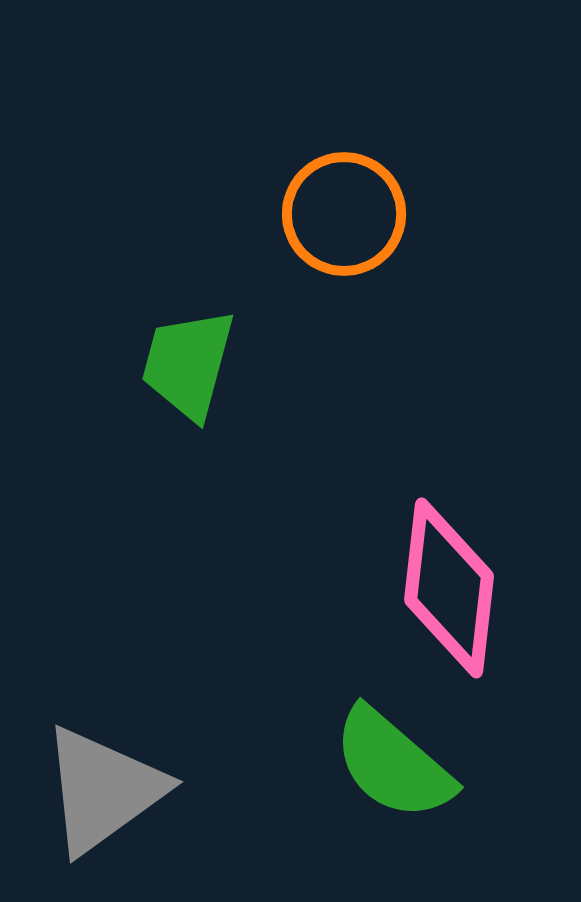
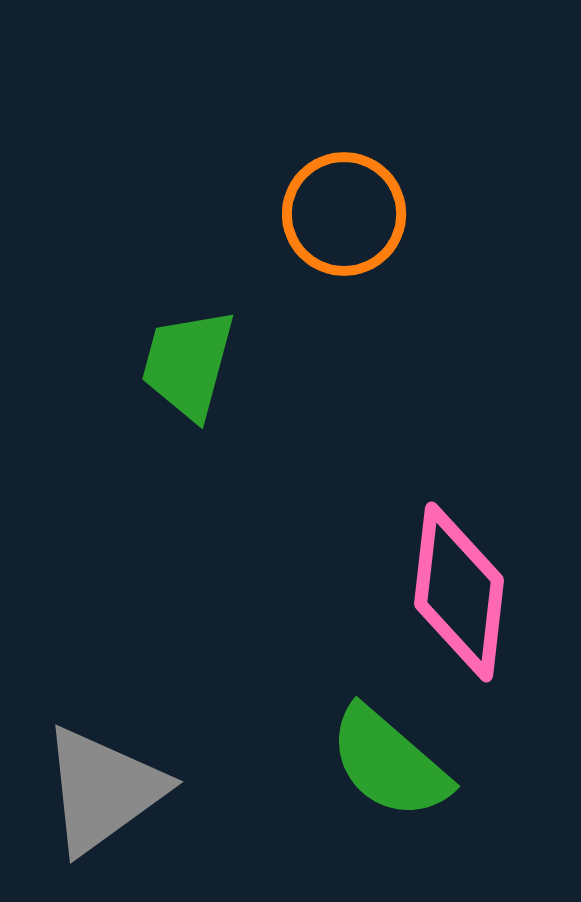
pink diamond: moved 10 px right, 4 px down
green semicircle: moved 4 px left, 1 px up
